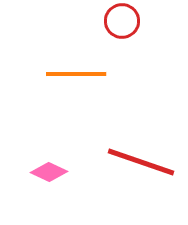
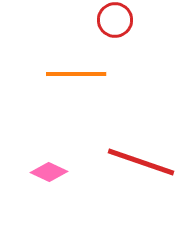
red circle: moved 7 px left, 1 px up
